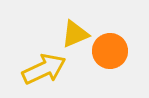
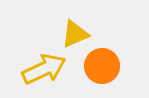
orange circle: moved 8 px left, 15 px down
